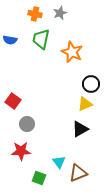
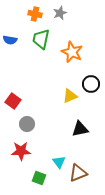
yellow triangle: moved 15 px left, 8 px up
black triangle: rotated 18 degrees clockwise
